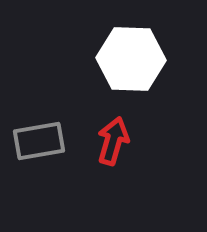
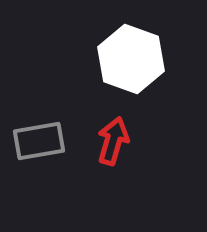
white hexagon: rotated 18 degrees clockwise
